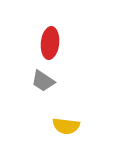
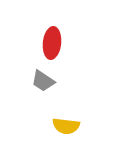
red ellipse: moved 2 px right
